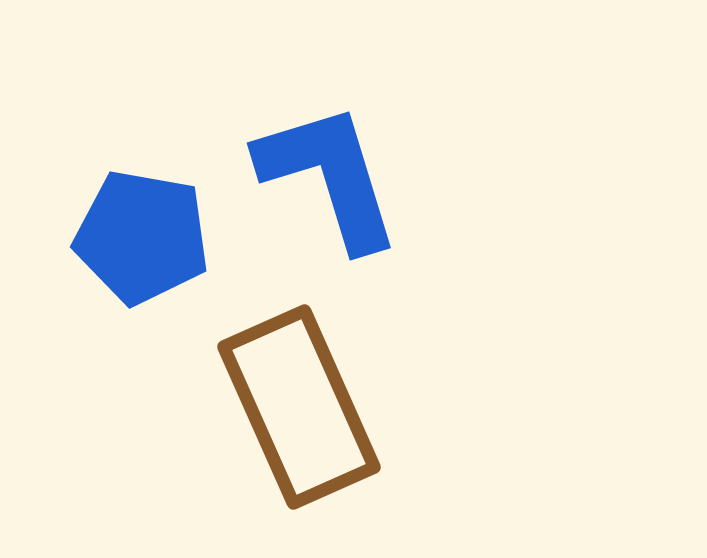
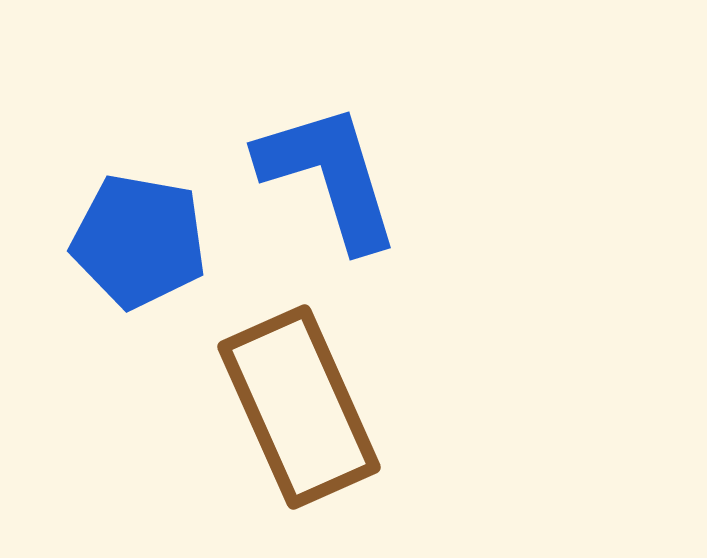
blue pentagon: moved 3 px left, 4 px down
